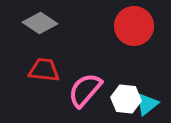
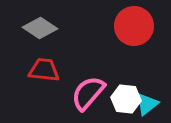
gray diamond: moved 5 px down
pink semicircle: moved 3 px right, 3 px down
